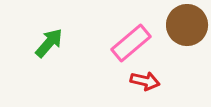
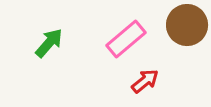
pink rectangle: moved 5 px left, 4 px up
red arrow: rotated 52 degrees counterclockwise
